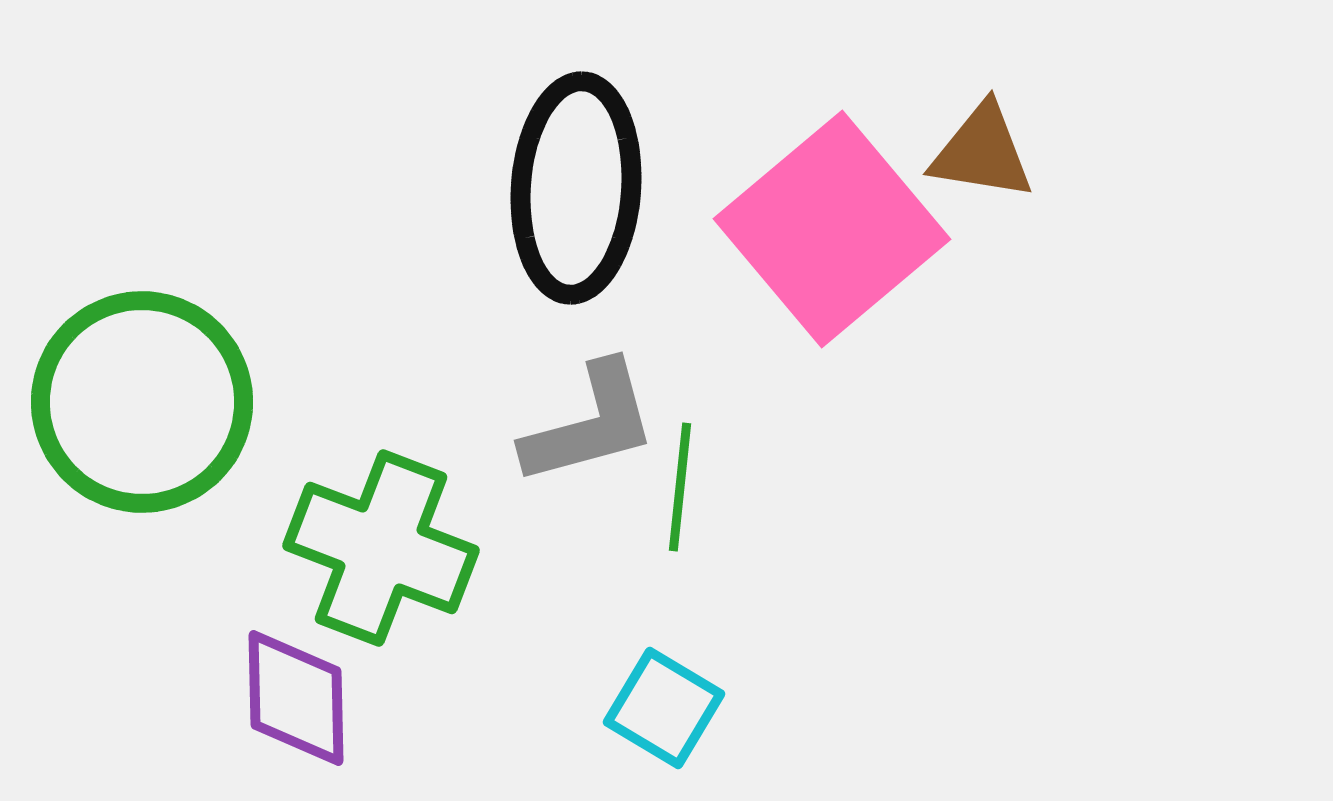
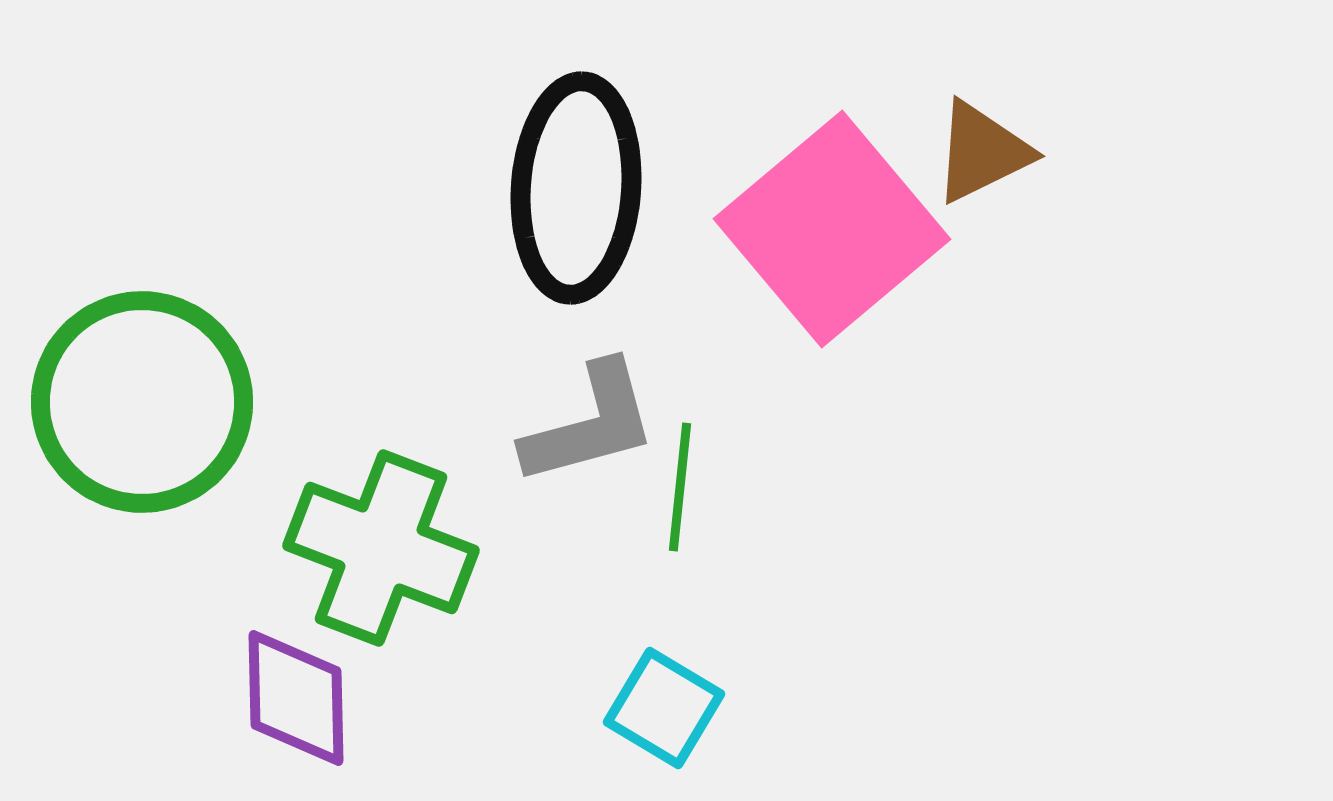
brown triangle: rotated 35 degrees counterclockwise
